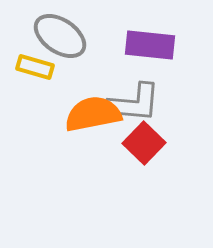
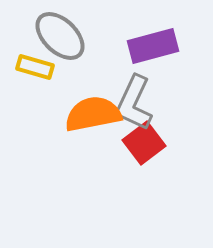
gray ellipse: rotated 10 degrees clockwise
purple rectangle: moved 3 px right, 1 px down; rotated 21 degrees counterclockwise
gray L-shape: rotated 110 degrees clockwise
red square: rotated 9 degrees clockwise
